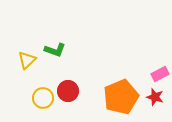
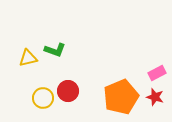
yellow triangle: moved 1 px right, 2 px up; rotated 30 degrees clockwise
pink rectangle: moved 3 px left, 1 px up
